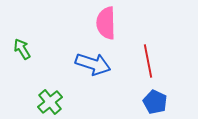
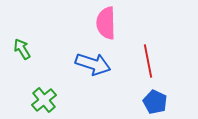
green cross: moved 6 px left, 2 px up
